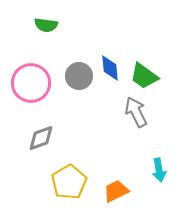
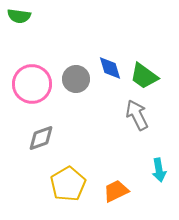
green semicircle: moved 27 px left, 9 px up
blue diamond: rotated 12 degrees counterclockwise
gray circle: moved 3 px left, 3 px down
pink circle: moved 1 px right, 1 px down
gray arrow: moved 1 px right, 3 px down
yellow pentagon: moved 1 px left, 2 px down
